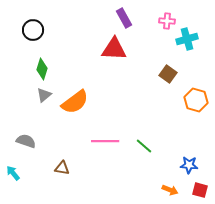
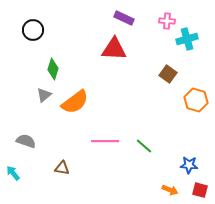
purple rectangle: rotated 36 degrees counterclockwise
green diamond: moved 11 px right
